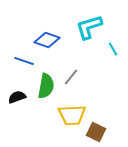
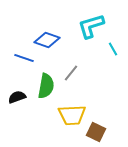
cyan L-shape: moved 2 px right, 1 px up
blue line: moved 3 px up
gray line: moved 4 px up
